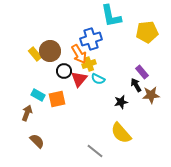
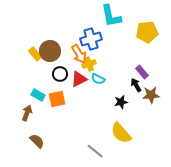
black circle: moved 4 px left, 3 px down
red triangle: rotated 24 degrees clockwise
